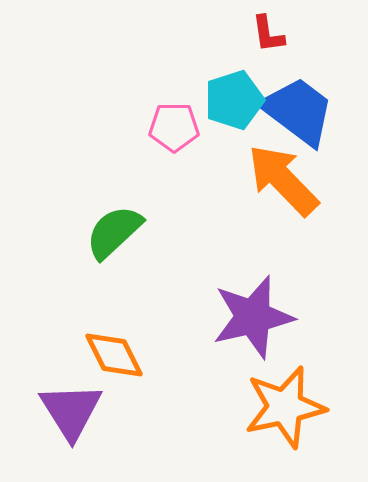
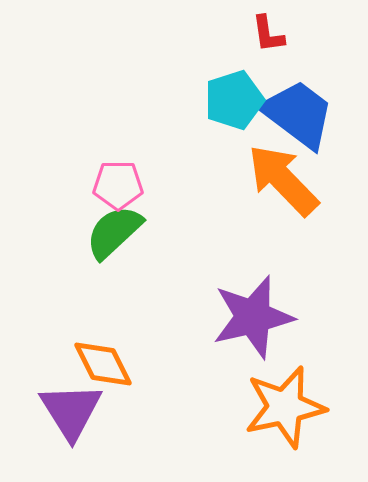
blue trapezoid: moved 3 px down
pink pentagon: moved 56 px left, 58 px down
orange diamond: moved 11 px left, 9 px down
